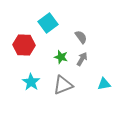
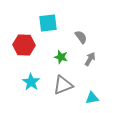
cyan square: rotated 30 degrees clockwise
gray arrow: moved 8 px right
cyan triangle: moved 12 px left, 14 px down
